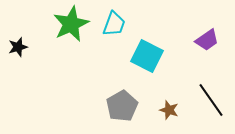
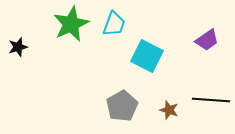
black line: rotated 51 degrees counterclockwise
